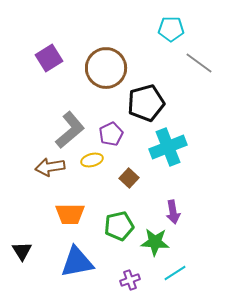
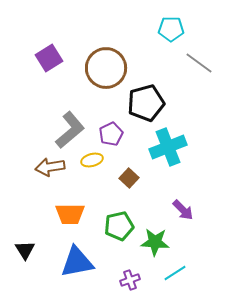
purple arrow: moved 10 px right, 2 px up; rotated 35 degrees counterclockwise
black triangle: moved 3 px right, 1 px up
